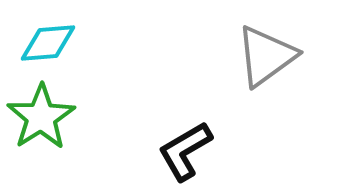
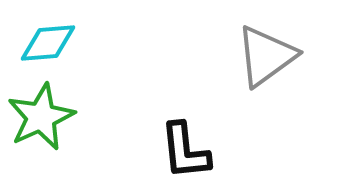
green star: rotated 8 degrees clockwise
black L-shape: rotated 66 degrees counterclockwise
